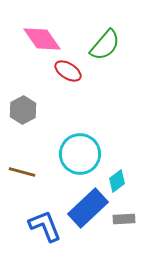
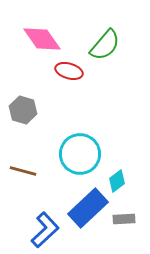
red ellipse: moved 1 px right; rotated 16 degrees counterclockwise
gray hexagon: rotated 16 degrees counterclockwise
brown line: moved 1 px right, 1 px up
blue L-shape: moved 4 px down; rotated 69 degrees clockwise
